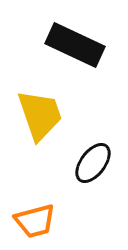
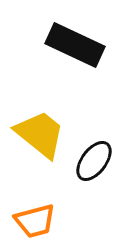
yellow trapezoid: moved 19 px down; rotated 32 degrees counterclockwise
black ellipse: moved 1 px right, 2 px up
